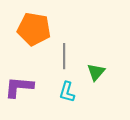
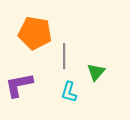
orange pentagon: moved 1 px right, 4 px down
purple L-shape: moved 2 px up; rotated 16 degrees counterclockwise
cyan L-shape: moved 2 px right
